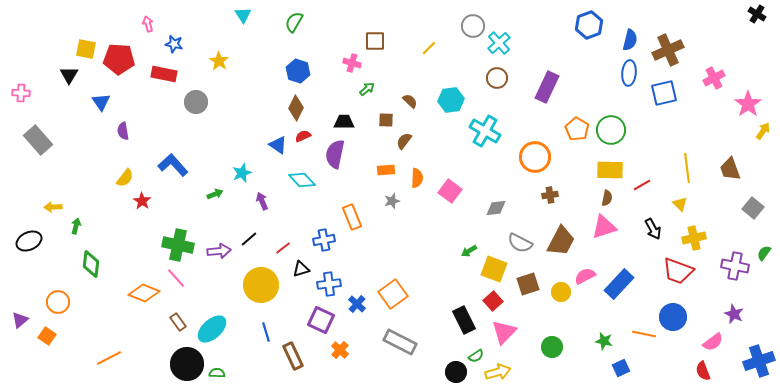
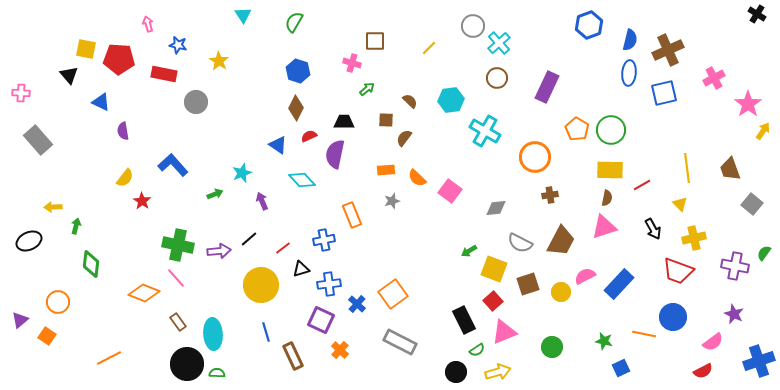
blue star at (174, 44): moved 4 px right, 1 px down
black triangle at (69, 75): rotated 12 degrees counterclockwise
blue triangle at (101, 102): rotated 30 degrees counterclockwise
red semicircle at (303, 136): moved 6 px right
brown semicircle at (404, 141): moved 3 px up
orange semicircle at (417, 178): rotated 132 degrees clockwise
gray square at (753, 208): moved 1 px left, 4 px up
orange rectangle at (352, 217): moved 2 px up
cyan ellipse at (212, 329): moved 1 px right, 5 px down; rotated 52 degrees counterclockwise
pink triangle at (504, 332): rotated 24 degrees clockwise
green semicircle at (476, 356): moved 1 px right, 6 px up
red semicircle at (703, 371): rotated 96 degrees counterclockwise
